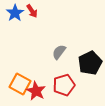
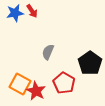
blue star: rotated 24 degrees clockwise
gray semicircle: moved 11 px left; rotated 14 degrees counterclockwise
black pentagon: rotated 10 degrees counterclockwise
red pentagon: moved 2 px up; rotated 25 degrees counterclockwise
